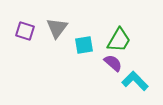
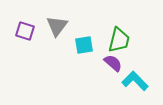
gray triangle: moved 2 px up
green trapezoid: rotated 16 degrees counterclockwise
